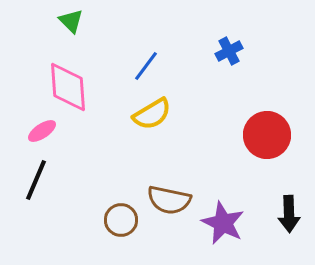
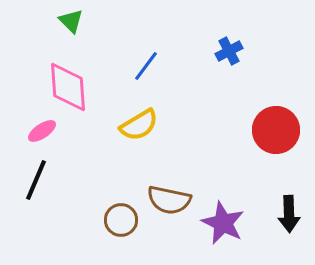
yellow semicircle: moved 13 px left, 11 px down
red circle: moved 9 px right, 5 px up
